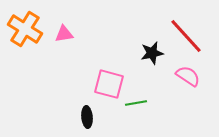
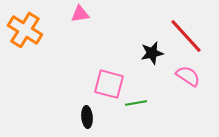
orange cross: moved 1 px down
pink triangle: moved 16 px right, 20 px up
